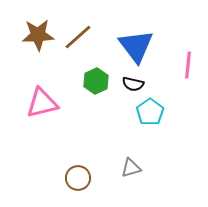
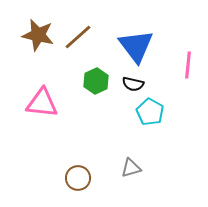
brown star: rotated 16 degrees clockwise
pink triangle: rotated 20 degrees clockwise
cyan pentagon: rotated 8 degrees counterclockwise
